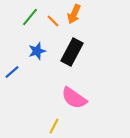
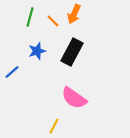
green line: rotated 24 degrees counterclockwise
